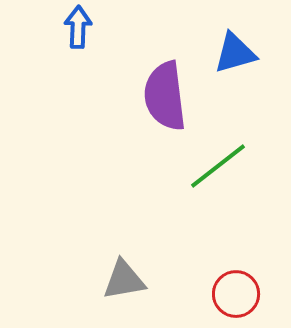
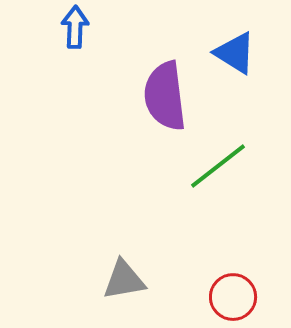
blue arrow: moved 3 px left
blue triangle: rotated 48 degrees clockwise
red circle: moved 3 px left, 3 px down
